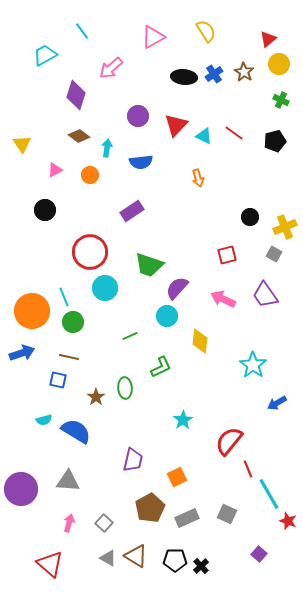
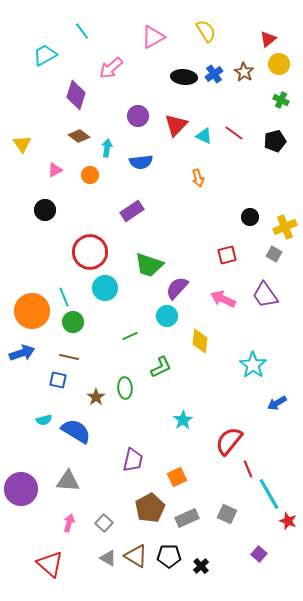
black pentagon at (175, 560): moved 6 px left, 4 px up
